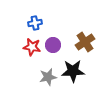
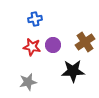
blue cross: moved 4 px up
gray star: moved 20 px left, 5 px down
